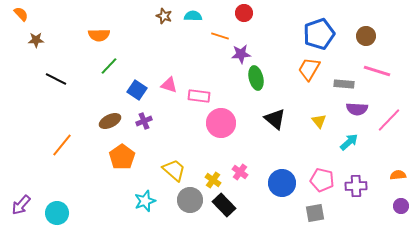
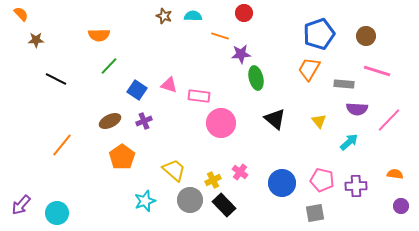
orange semicircle at (398, 175): moved 3 px left, 1 px up; rotated 14 degrees clockwise
yellow cross at (213, 180): rotated 28 degrees clockwise
